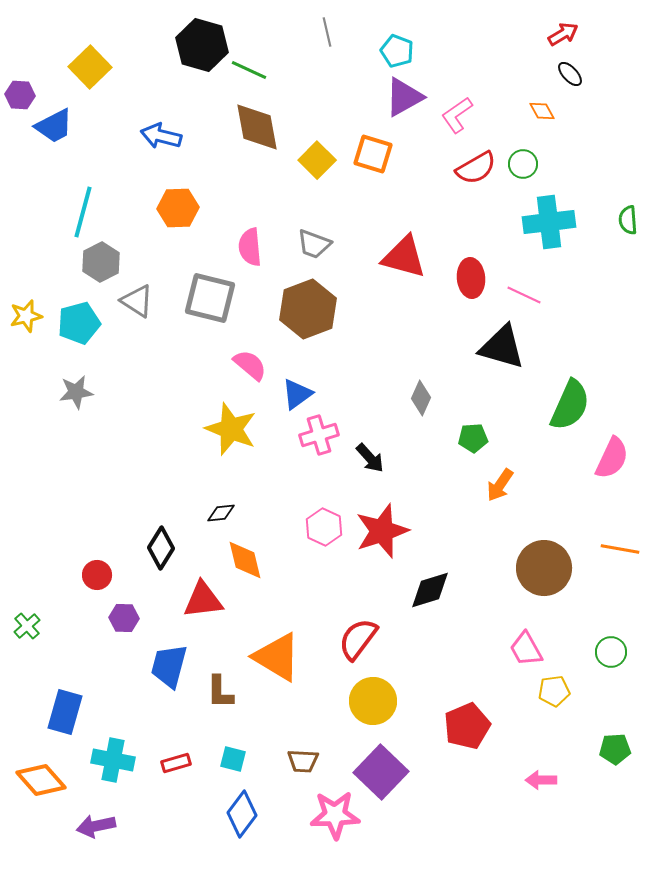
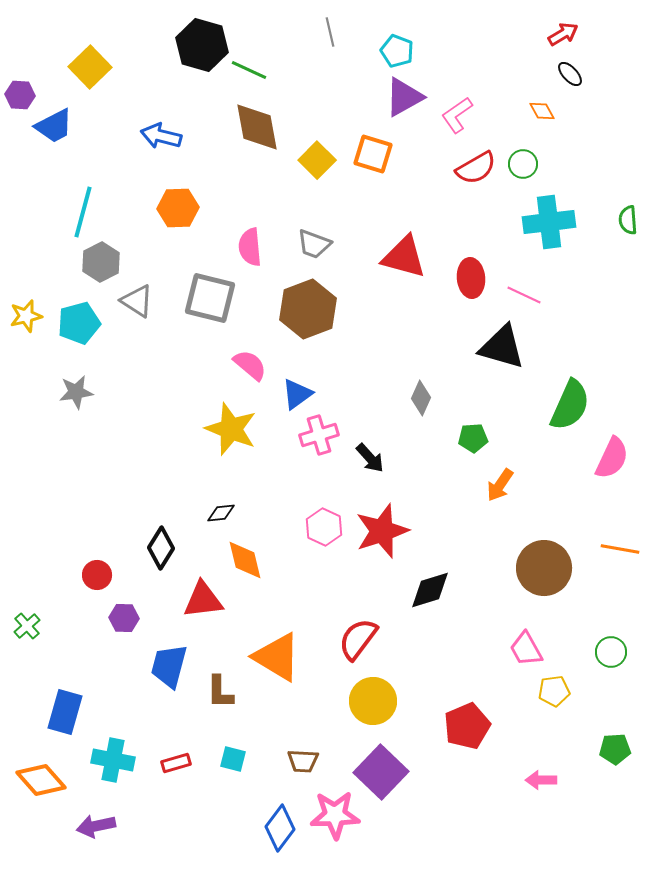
gray line at (327, 32): moved 3 px right
blue diamond at (242, 814): moved 38 px right, 14 px down
